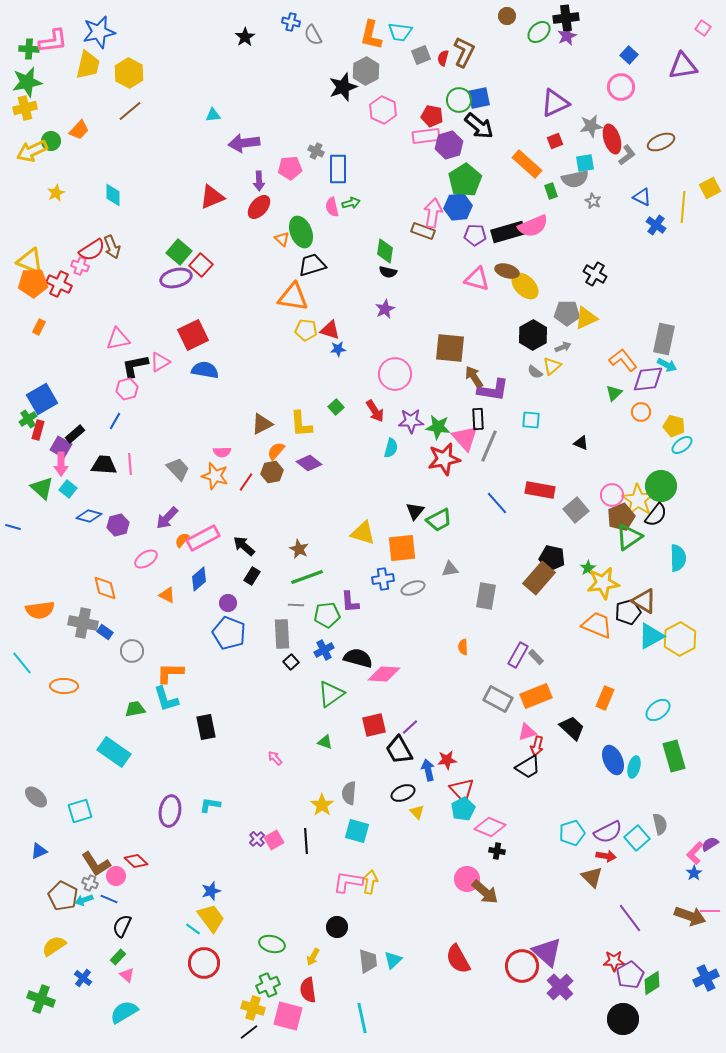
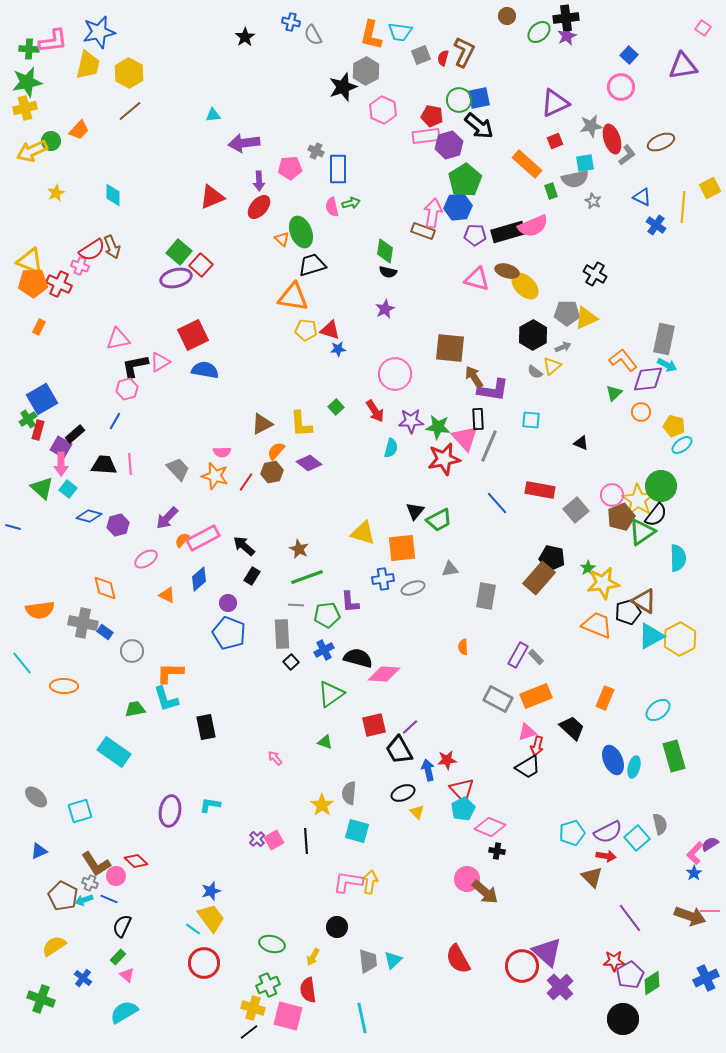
green triangle at (629, 537): moved 13 px right, 5 px up
